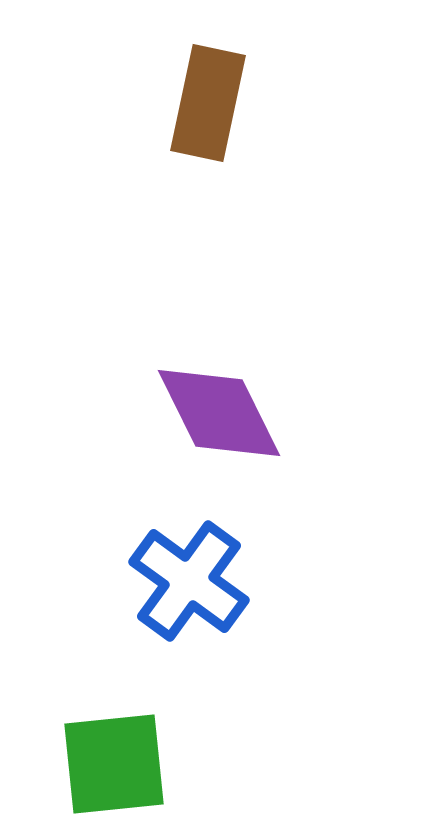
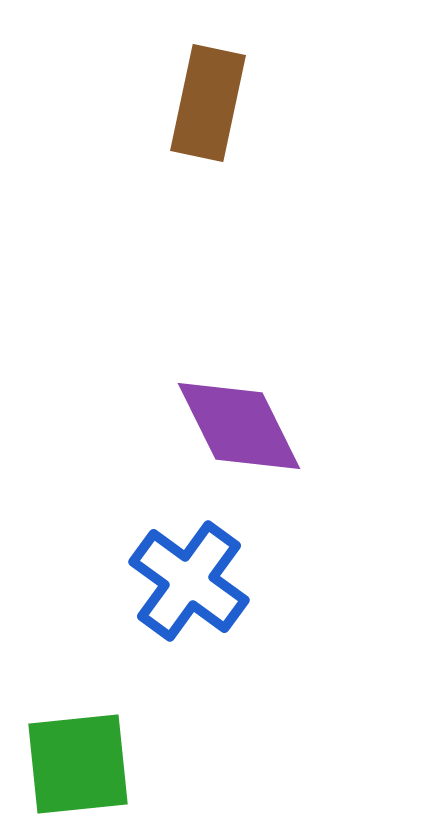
purple diamond: moved 20 px right, 13 px down
green square: moved 36 px left
